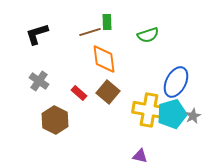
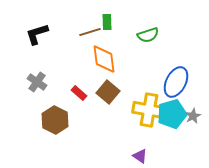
gray cross: moved 2 px left, 1 px down
purple triangle: rotated 21 degrees clockwise
